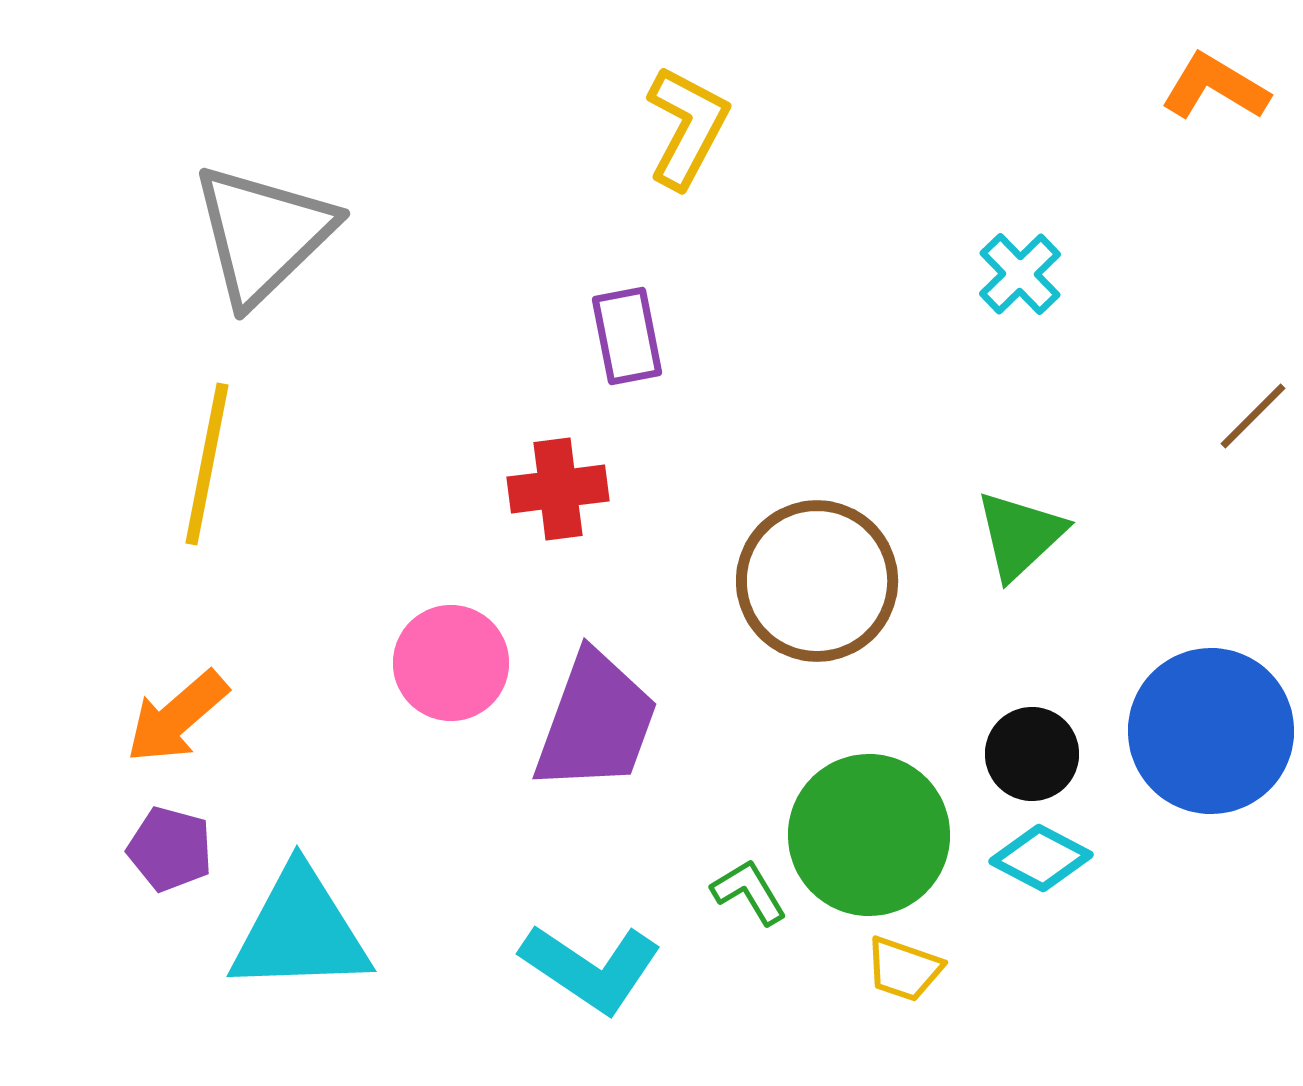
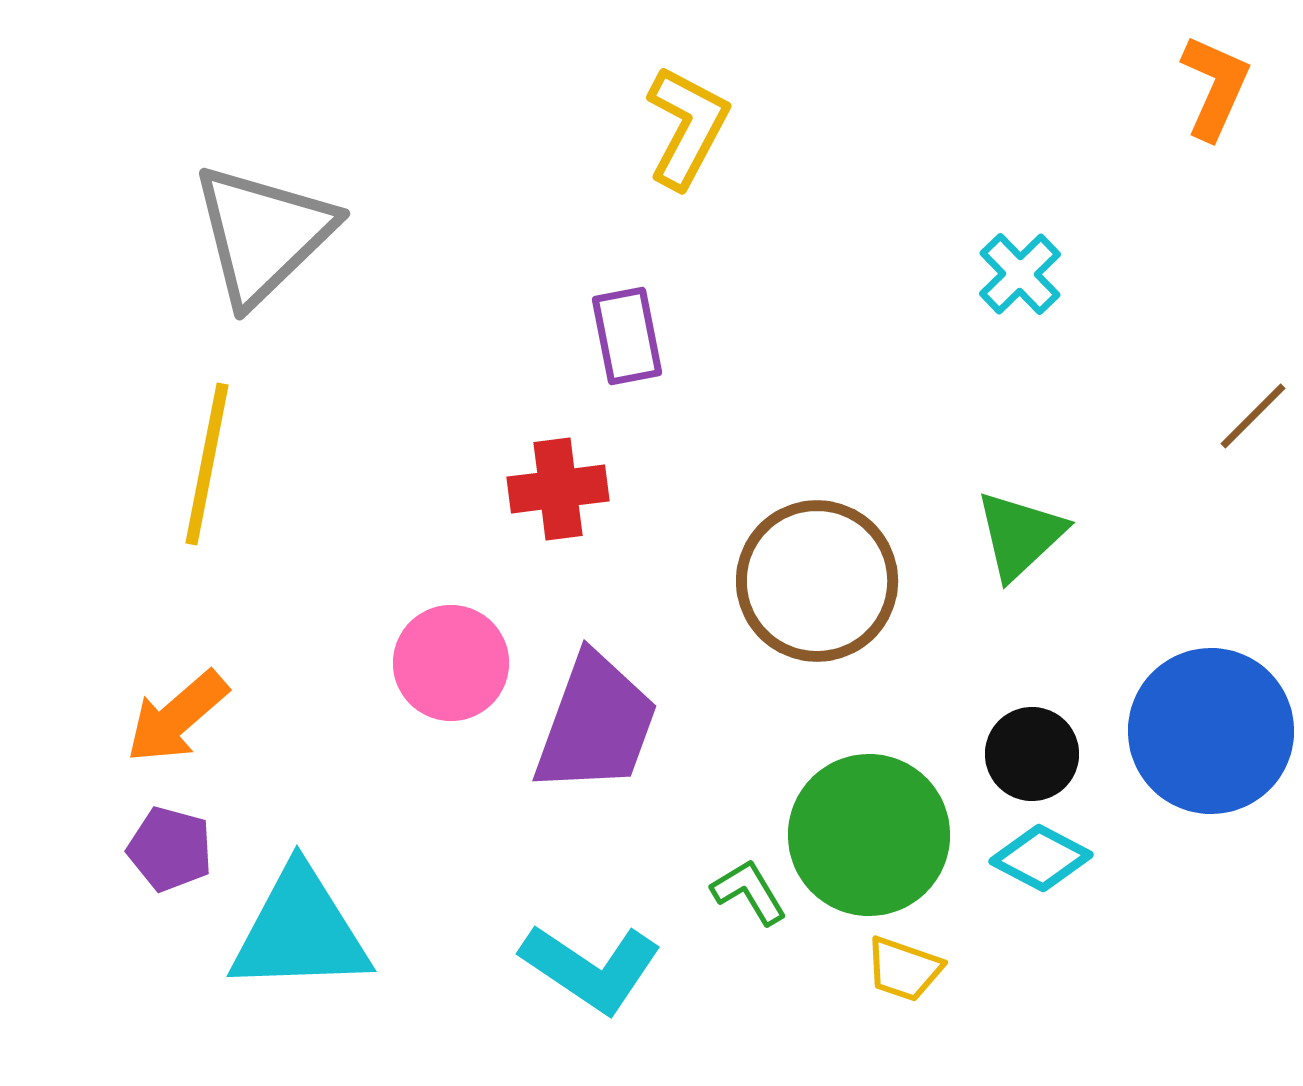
orange L-shape: rotated 83 degrees clockwise
purple trapezoid: moved 2 px down
